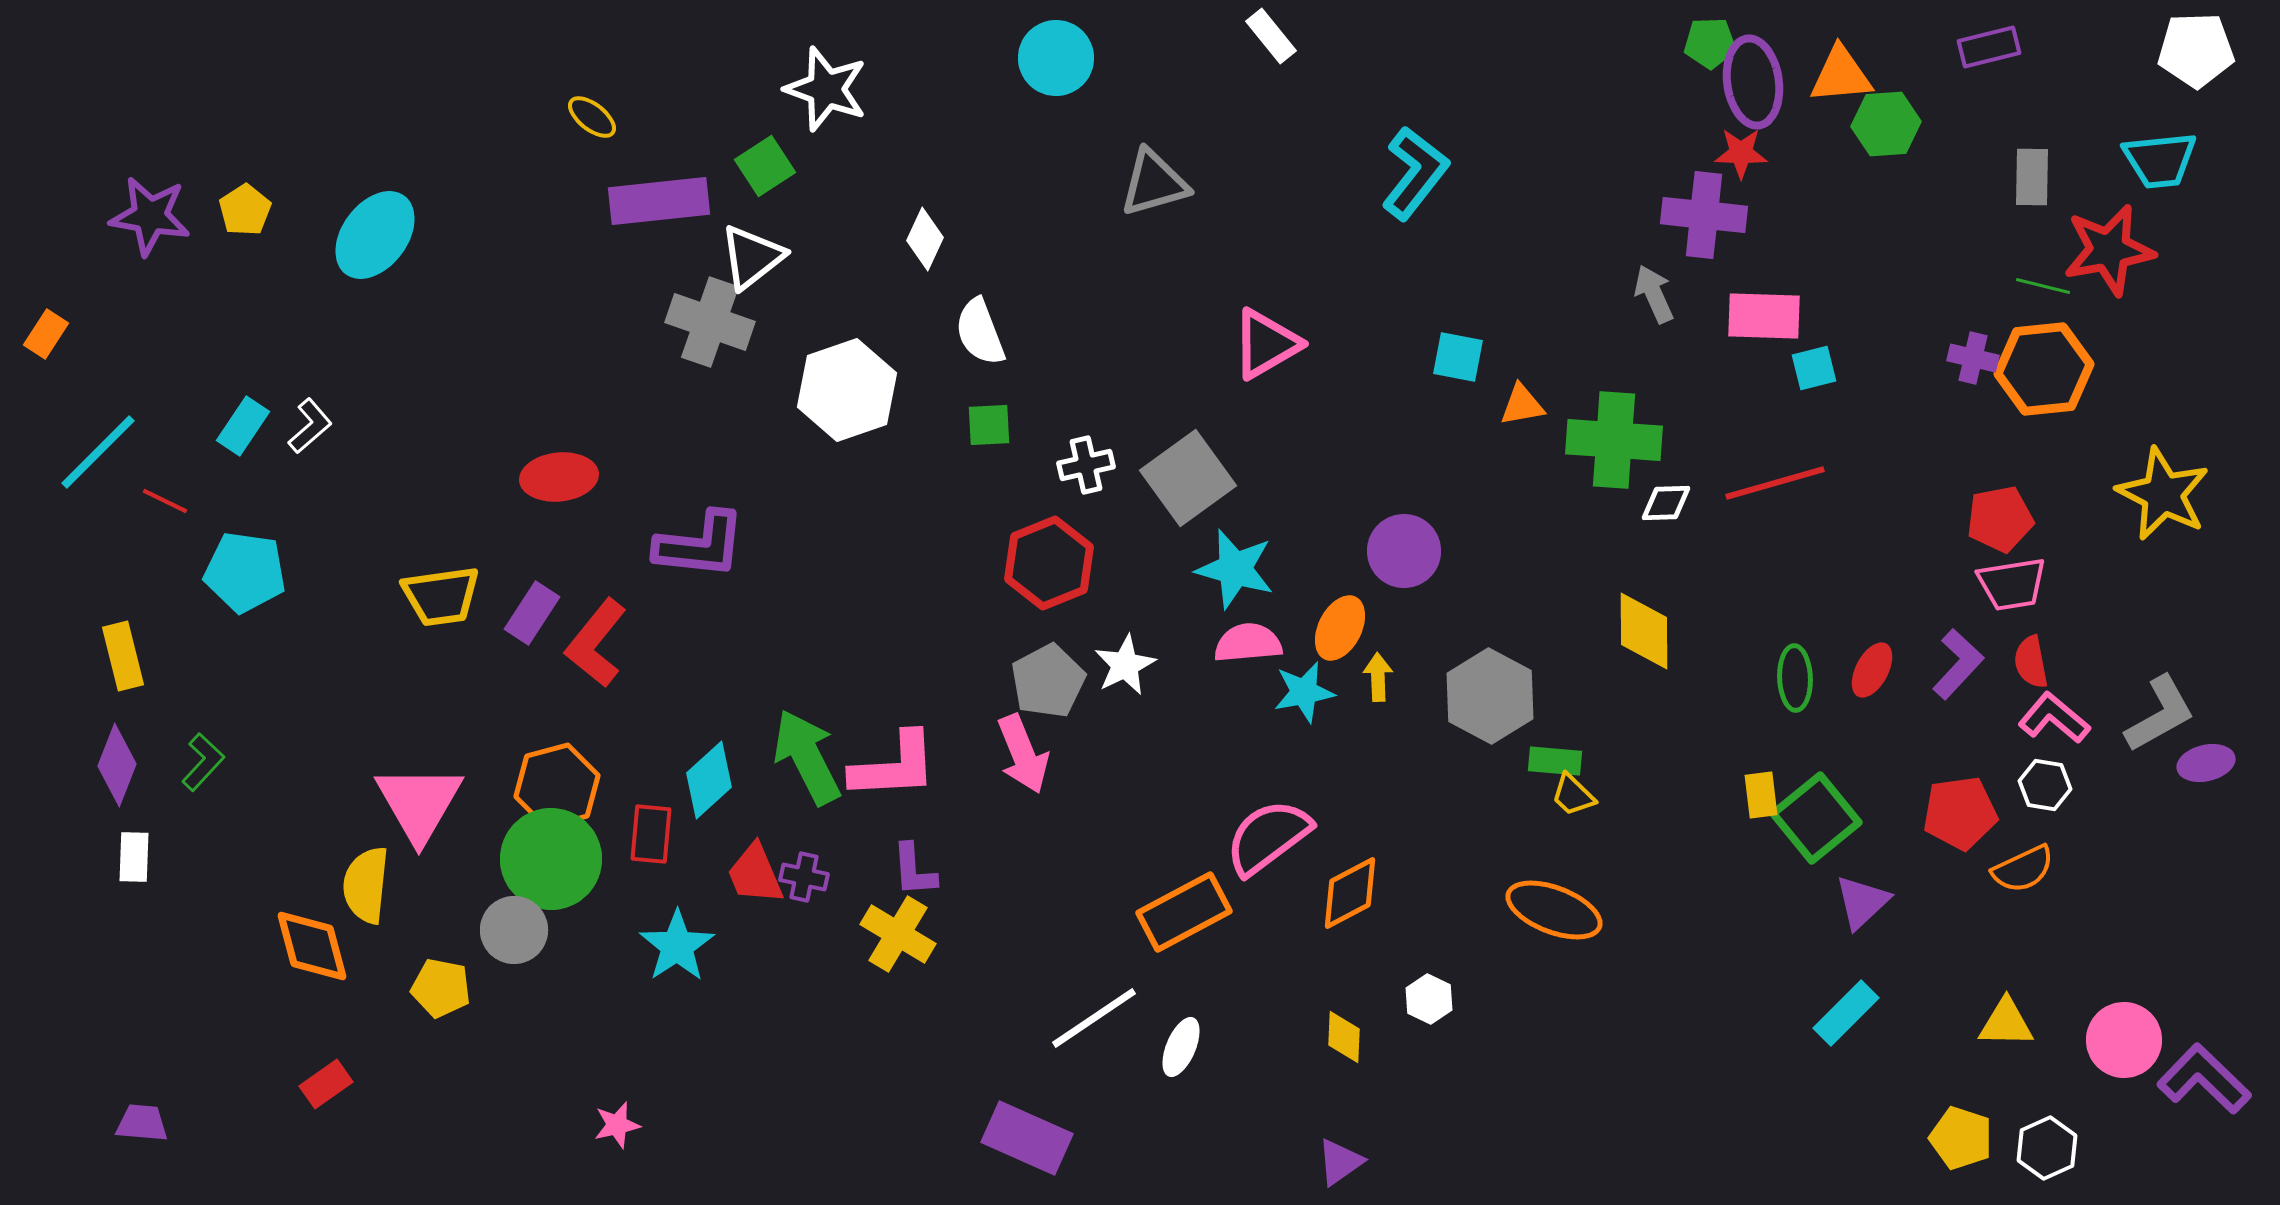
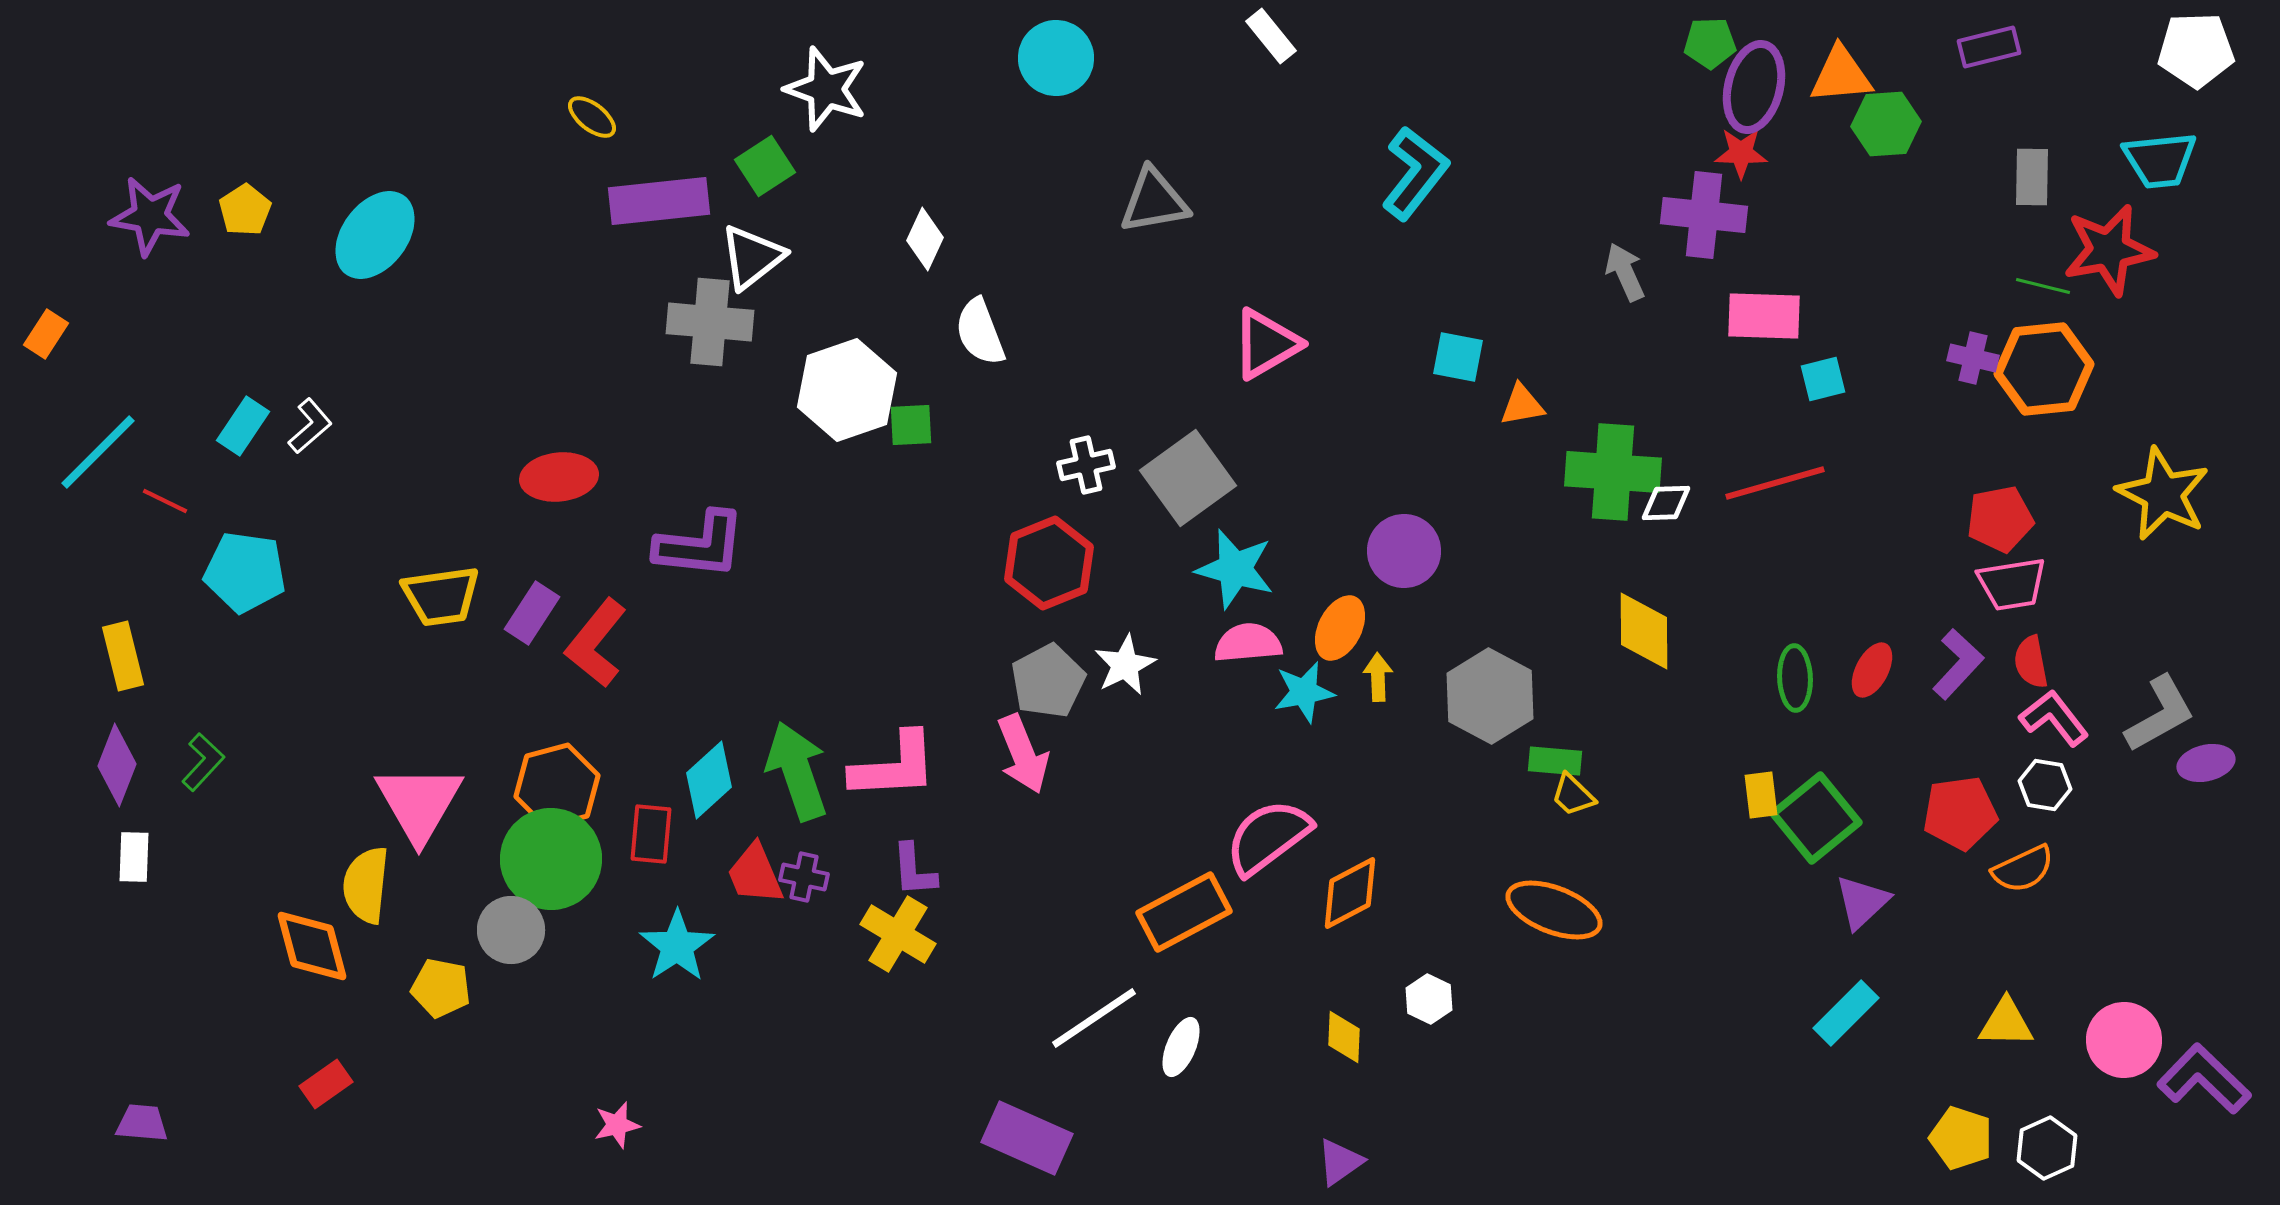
purple ellipse at (1753, 82): moved 1 px right, 5 px down; rotated 22 degrees clockwise
gray triangle at (1154, 183): moved 18 px down; rotated 6 degrees clockwise
gray arrow at (1654, 294): moved 29 px left, 22 px up
gray cross at (710, 322): rotated 14 degrees counterclockwise
cyan square at (1814, 368): moved 9 px right, 11 px down
green square at (989, 425): moved 78 px left
green cross at (1614, 440): moved 1 px left, 32 px down
pink L-shape at (2054, 718): rotated 12 degrees clockwise
green arrow at (807, 757): moved 10 px left, 14 px down; rotated 8 degrees clockwise
gray circle at (514, 930): moved 3 px left
